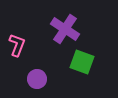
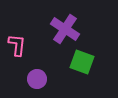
pink L-shape: rotated 15 degrees counterclockwise
